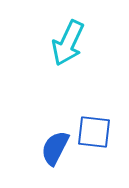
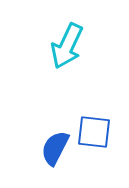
cyan arrow: moved 1 px left, 3 px down
